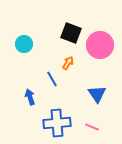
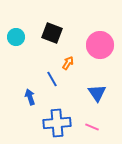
black square: moved 19 px left
cyan circle: moved 8 px left, 7 px up
blue triangle: moved 1 px up
